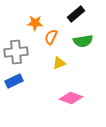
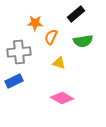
gray cross: moved 3 px right
yellow triangle: rotated 40 degrees clockwise
pink diamond: moved 9 px left; rotated 10 degrees clockwise
